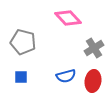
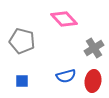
pink diamond: moved 4 px left, 1 px down
gray pentagon: moved 1 px left, 1 px up
blue square: moved 1 px right, 4 px down
